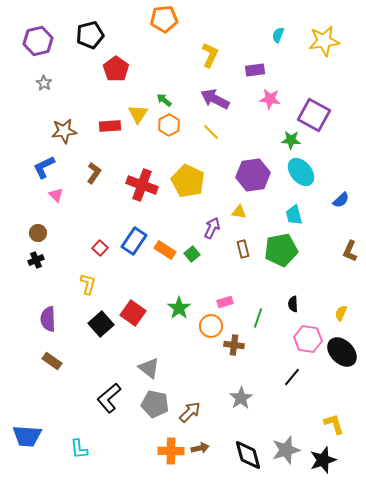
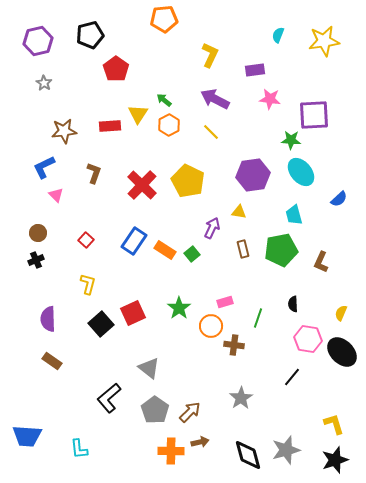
purple square at (314, 115): rotated 32 degrees counterclockwise
brown L-shape at (94, 173): rotated 15 degrees counterclockwise
red cross at (142, 185): rotated 24 degrees clockwise
blue semicircle at (341, 200): moved 2 px left, 1 px up
red square at (100, 248): moved 14 px left, 8 px up
brown L-shape at (350, 251): moved 29 px left, 11 px down
red square at (133, 313): rotated 30 degrees clockwise
gray pentagon at (155, 404): moved 6 px down; rotated 24 degrees clockwise
brown arrow at (200, 448): moved 6 px up
black star at (323, 460): moved 12 px right
